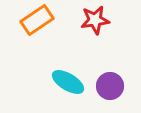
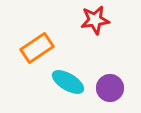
orange rectangle: moved 28 px down
purple circle: moved 2 px down
